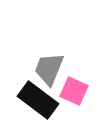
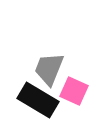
black rectangle: rotated 6 degrees counterclockwise
